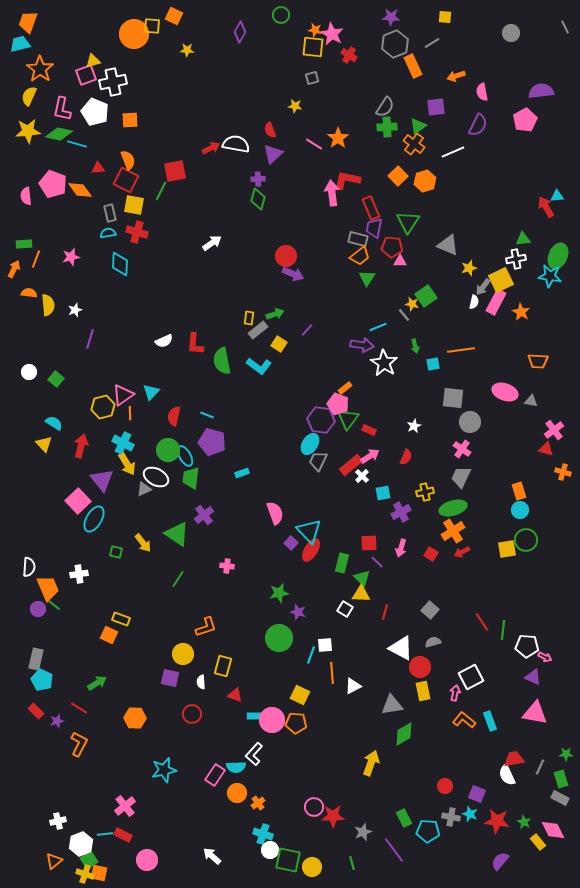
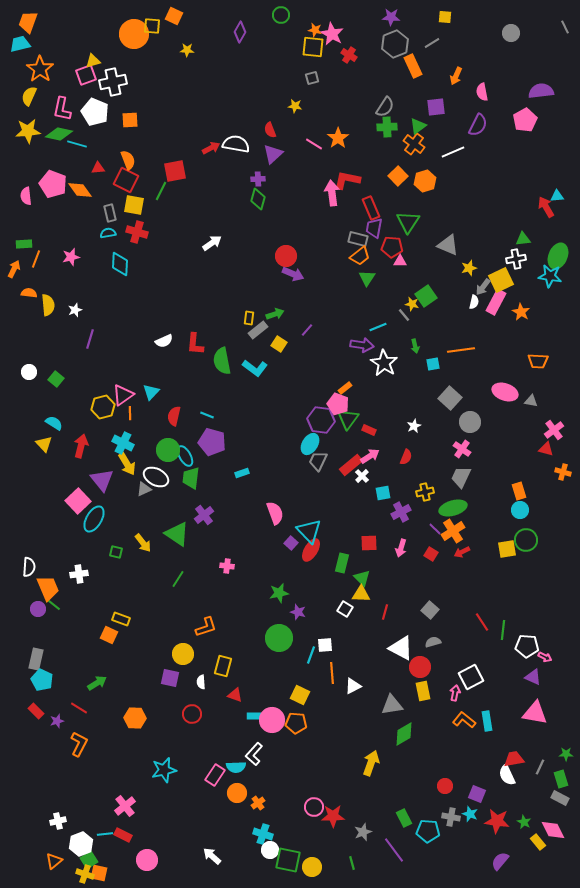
orange arrow at (456, 76): rotated 48 degrees counterclockwise
cyan L-shape at (259, 366): moved 4 px left, 2 px down
gray square at (453, 398): moved 3 px left; rotated 35 degrees clockwise
purple line at (377, 562): moved 58 px right, 33 px up
cyan rectangle at (490, 721): moved 3 px left; rotated 12 degrees clockwise
